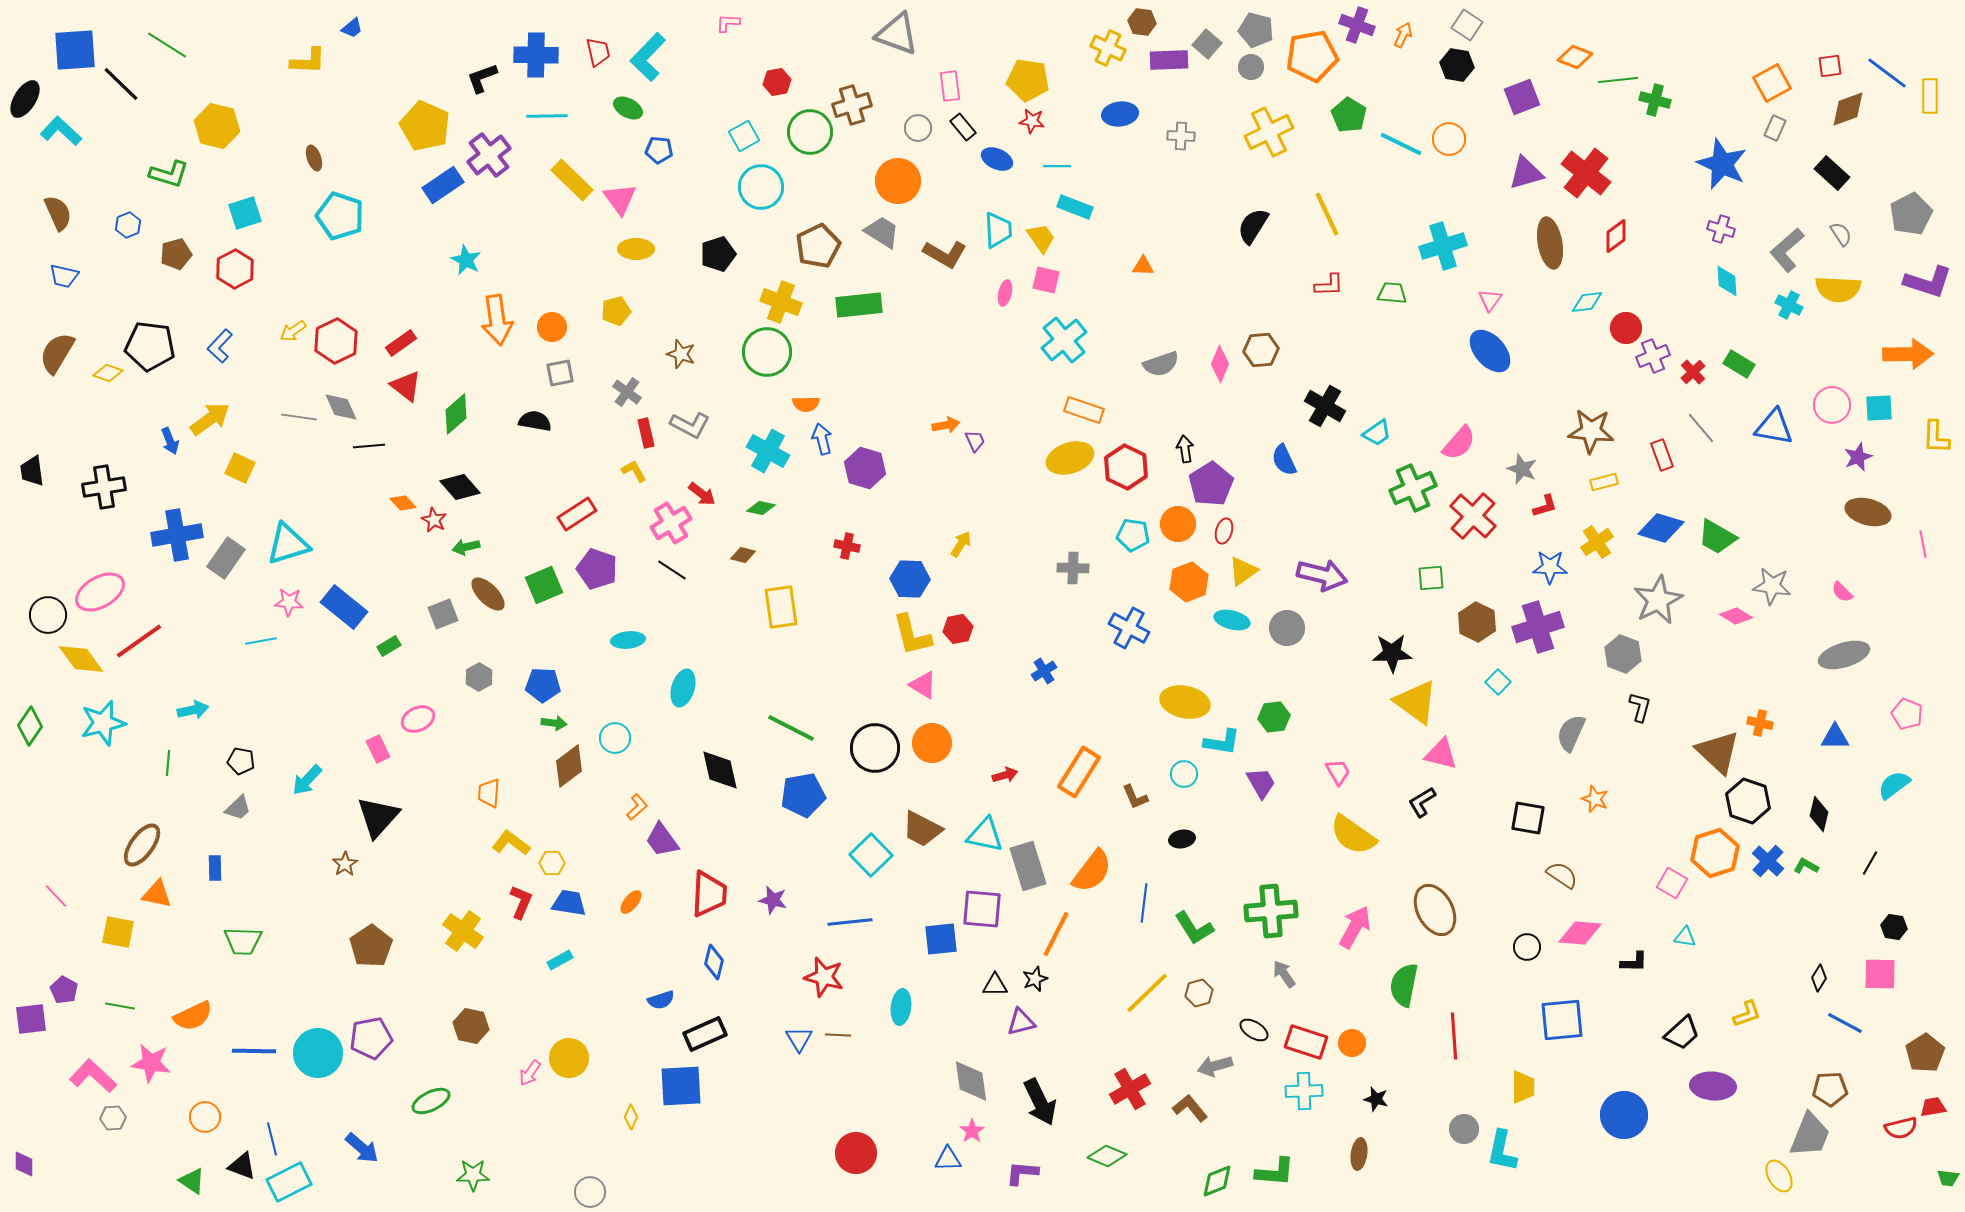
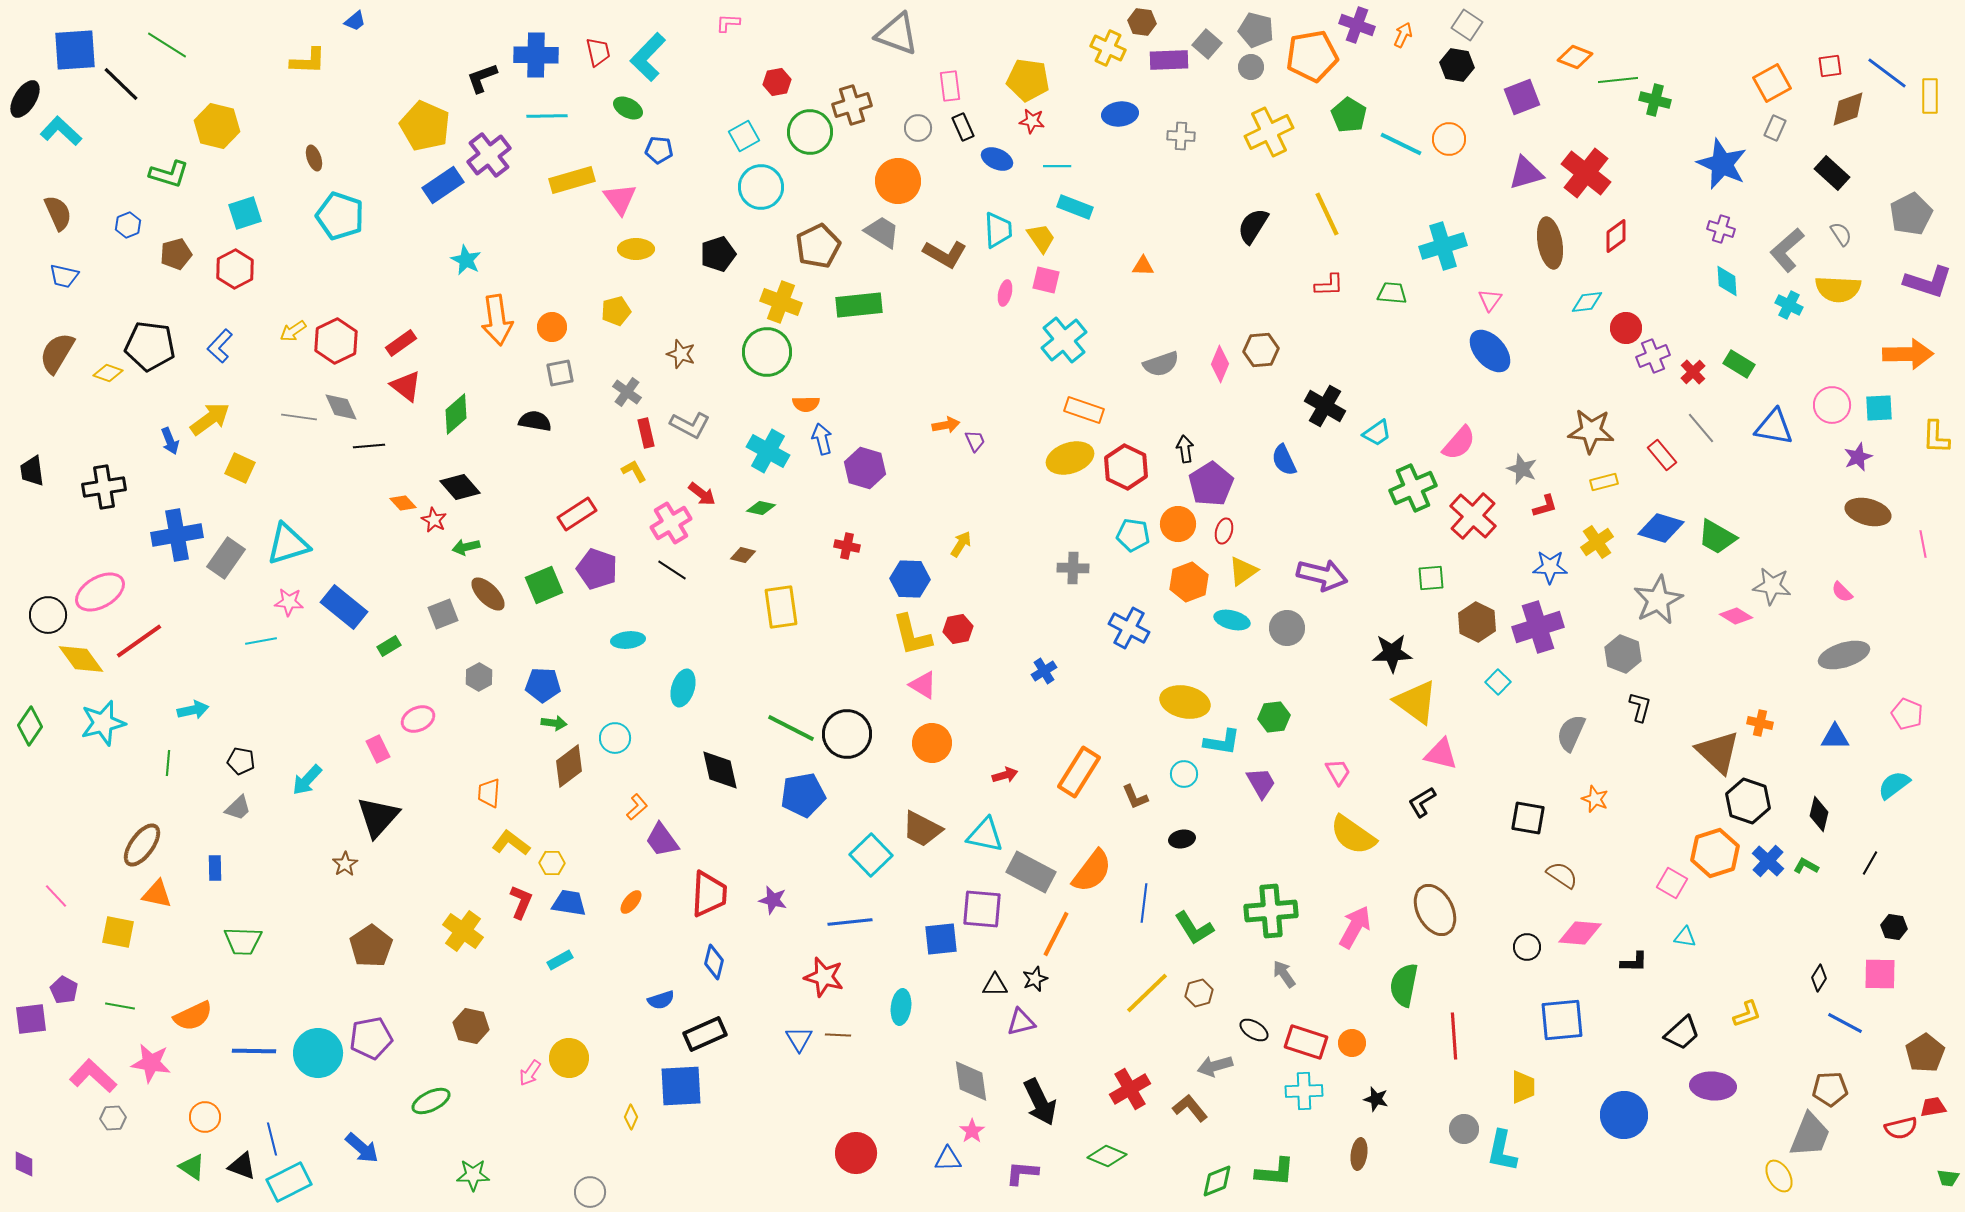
blue trapezoid at (352, 28): moved 3 px right, 7 px up
black rectangle at (963, 127): rotated 16 degrees clockwise
yellow rectangle at (572, 180): rotated 60 degrees counterclockwise
red rectangle at (1662, 455): rotated 20 degrees counterclockwise
black circle at (875, 748): moved 28 px left, 14 px up
gray rectangle at (1028, 866): moved 3 px right, 6 px down; rotated 45 degrees counterclockwise
green triangle at (192, 1181): moved 14 px up
